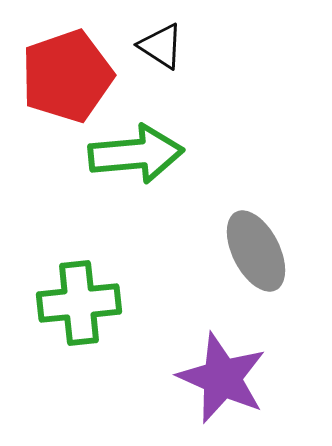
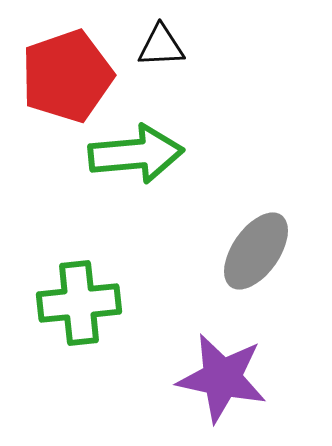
black triangle: rotated 36 degrees counterclockwise
gray ellipse: rotated 62 degrees clockwise
purple star: rotated 12 degrees counterclockwise
